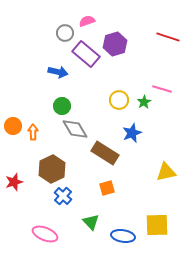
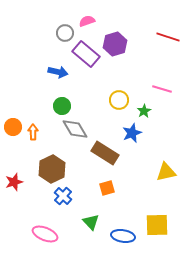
green star: moved 9 px down
orange circle: moved 1 px down
